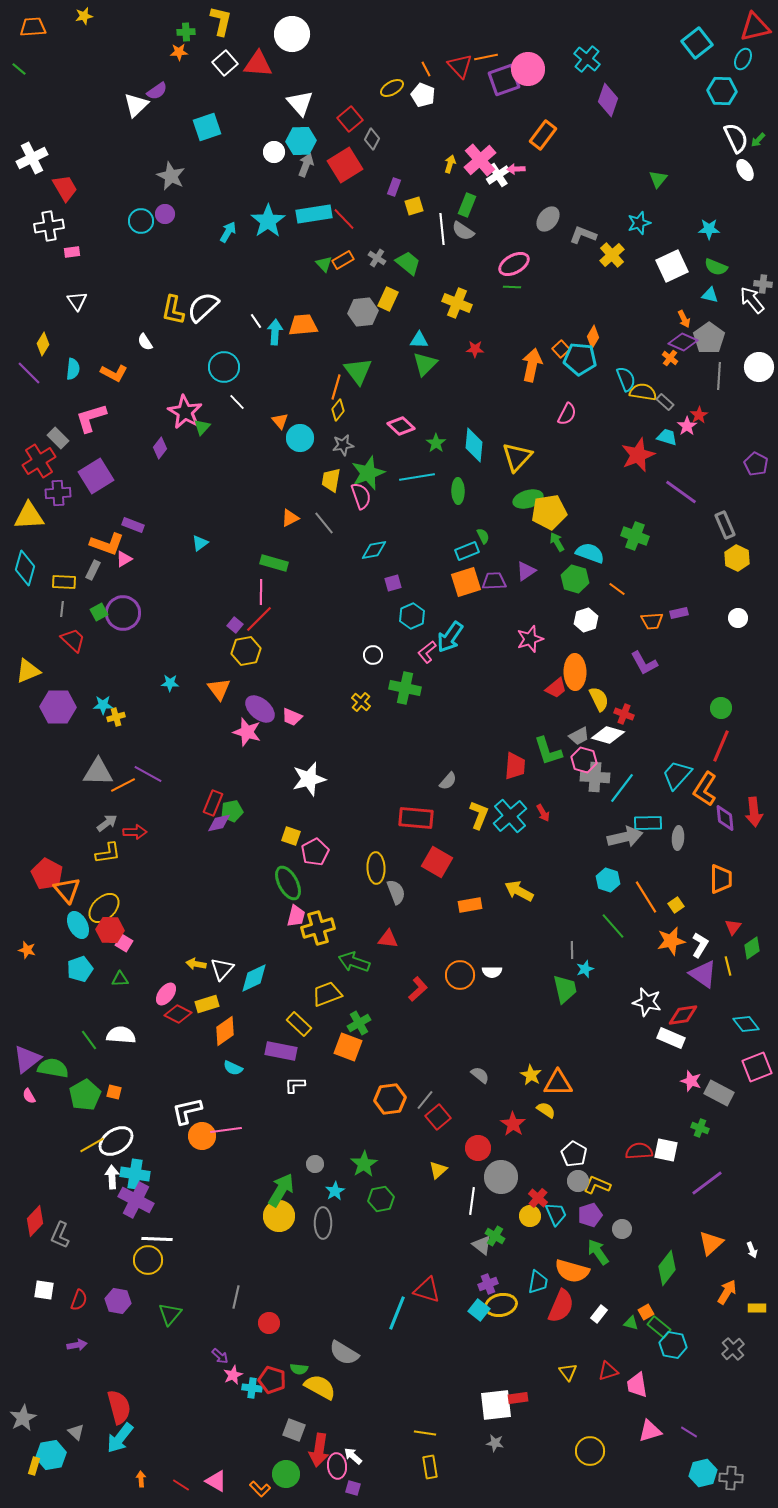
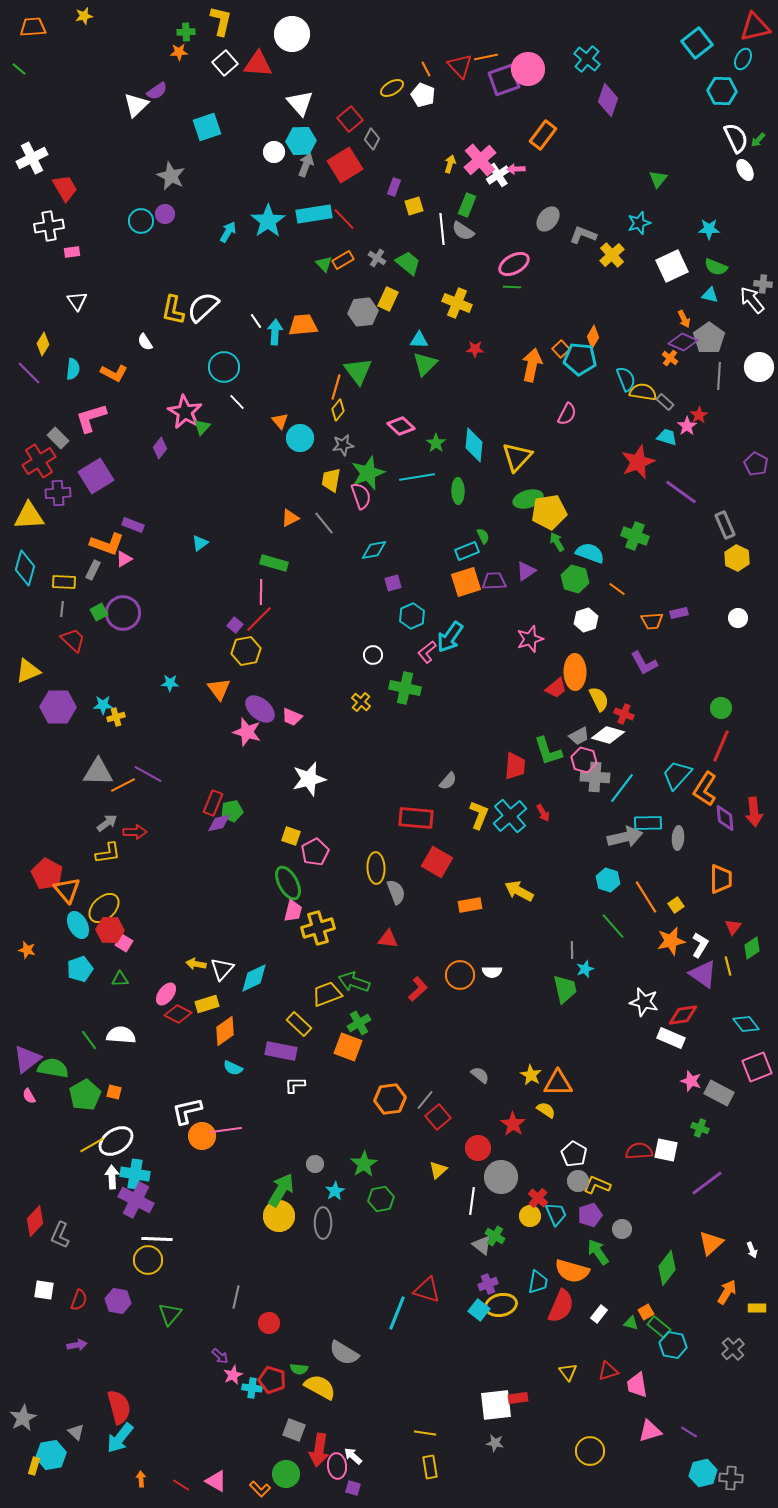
red star at (638, 455): moved 7 px down
pink trapezoid at (296, 916): moved 3 px left, 5 px up
green arrow at (354, 962): moved 20 px down
white star at (647, 1002): moved 3 px left
